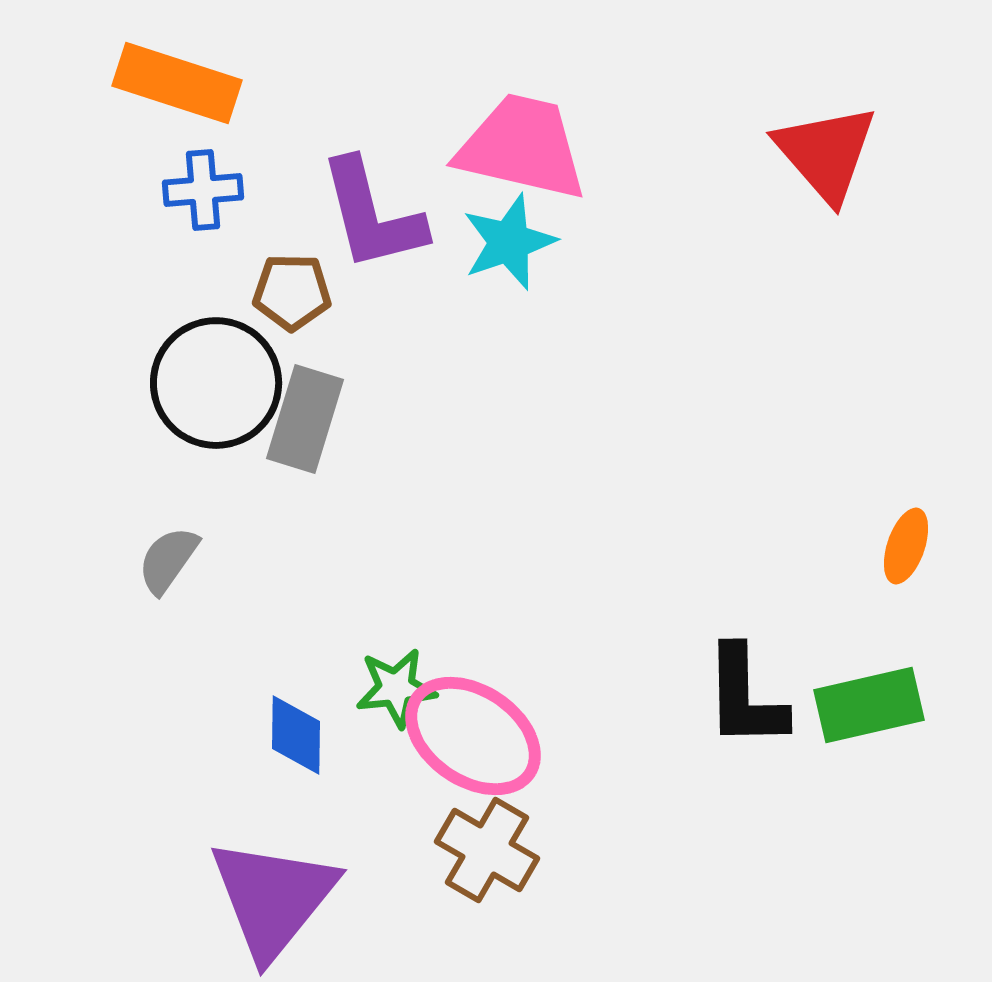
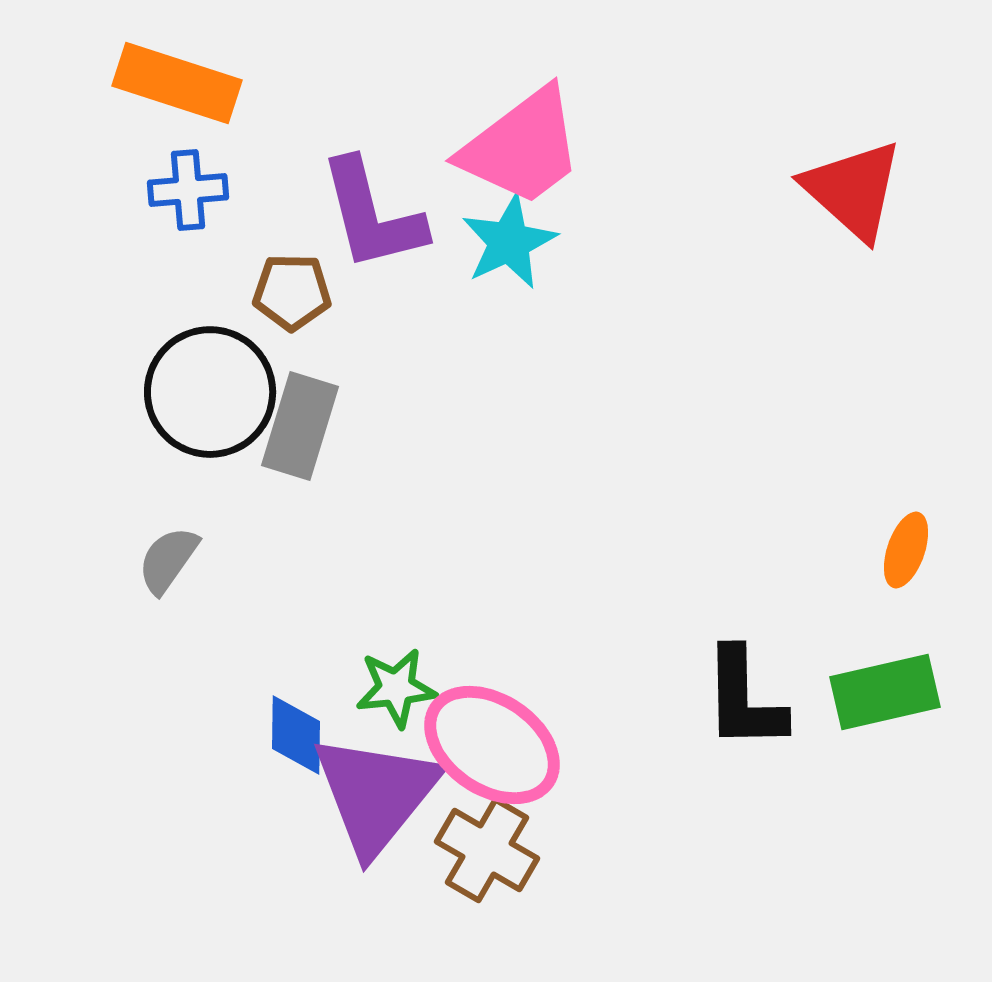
pink trapezoid: rotated 130 degrees clockwise
red triangle: moved 27 px right, 37 px down; rotated 7 degrees counterclockwise
blue cross: moved 15 px left
cyan star: rotated 6 degrees counterclockwise
black circle: moved 6 px left, 9 px down
gray rectangle: moved 5 px left, 7 px down
orange ellipse: moved 4 px down
black L-shape: moved 1 px left, 2 px down
green rectangle: moved 16 px right, 13 px up
pink ellipse: moved 19 px right, 9 px down
purple triangle: moved 103 px right, 104 px up
